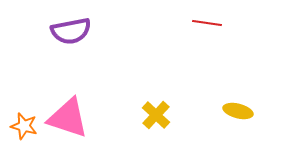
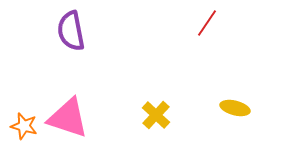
red line: rotated 64 degrees counterclockwise
purple semicircle: rotated 90 degrees clockwise
yellow ellipse: moved 3 px left, 3 px up
